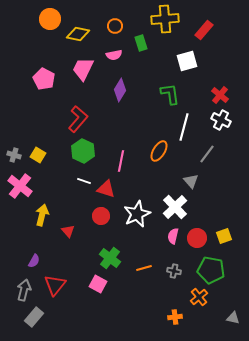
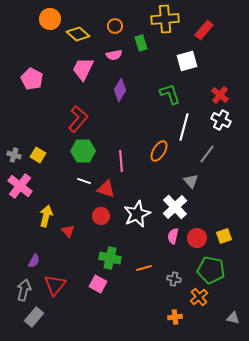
yellow diamond at (78, 34): rotated 30 degrees clockwise
pink pentagon at (44, 79): moved 12 px left
green L-shape at (170, 94): rotated 10 degrees counterclockwise
green hexagon at (83, 151): rotated 25 degrees counterclockwise
pink line at (121, 161): rotated 15 degrees counterclockwise
yellow arrow at (42, 215): moved 4 px right, 1 px down
green cross at (110, 258): rotated 25 degrees counterclockwise
gray cross at (174, 271): moved 8 px down
